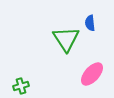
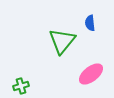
green triangle: moved 4 px left, 2 px down; rotated 12 degrees clockwise
pink ellipse: moved 1 px left; rotated 10 degrees clockwise
